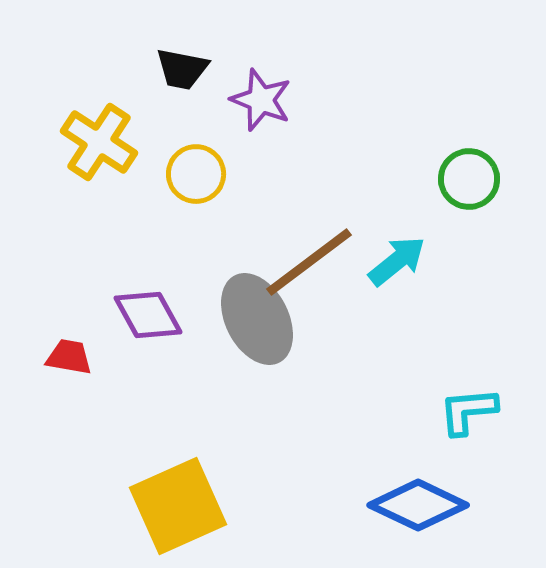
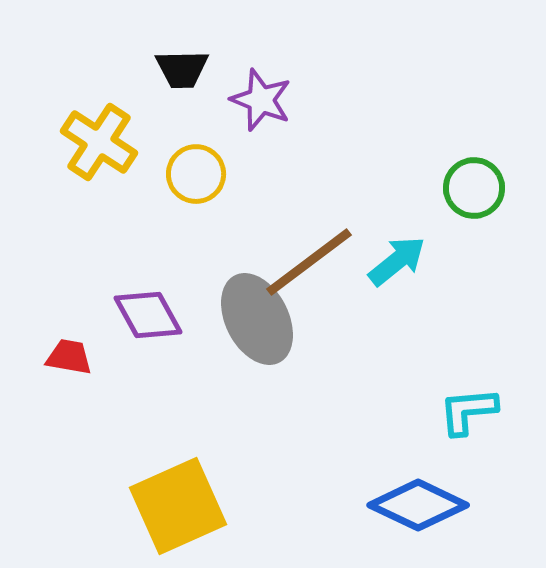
black trapezoid: rotated 12 degrees counterclockwise
green circle: moved 5 px right, 9 px down
